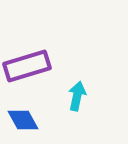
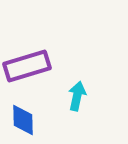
blue diamond: rotated 28 degrees clockwise
